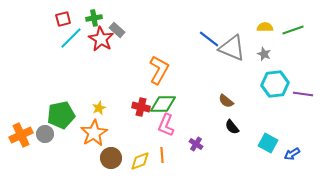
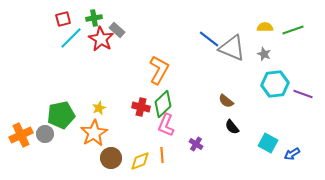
purple line: rotated 12 degrees clockwise
green diamond: rotated 44 degrees counterclockwise
